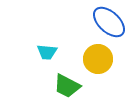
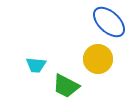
cyan trapezoid: moved 11 px left, 13 px down
green trapezoid: moved 1 px left
